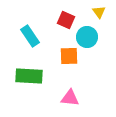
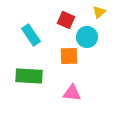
yellow triangle: rotated 24 degrees clockwise
cyan rectangle: moved 1 px right, 1 px up
pink triangle: moved 2 px right, 5 px up
